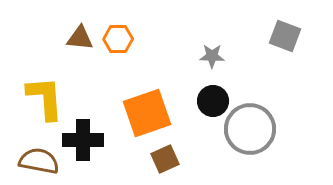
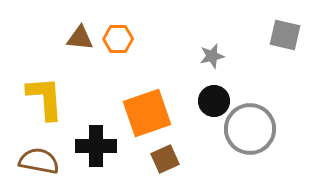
gray square: moved 1 px up; rotated 8 degrees counterclockwise
gray star: rotated 15 degrees counterclockwise
black circle: moved 1 px right
black cross: moved 13 px right, 6 px down
